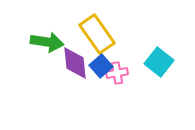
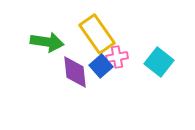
purple diamond: moved 9 px down
pink cross: moved 16 px up
